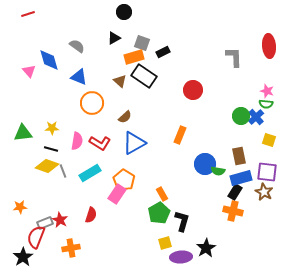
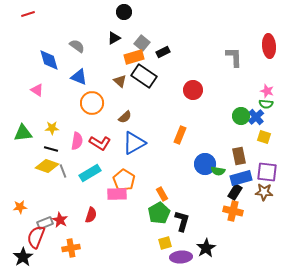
gray square at (142, 43): rotated 21 degrees clockwise
pink triangle at (29, 71): moved 8 px right, 19 px down; rotated 16 degrees counterclockwise
yellow square at (269, 140): moved 5 px left, 3 px up
brown star at (264, 192): rotated 24 degrees counterclockwise
pink rectangle at (117, 194): rotated 54 degrees clockwise
